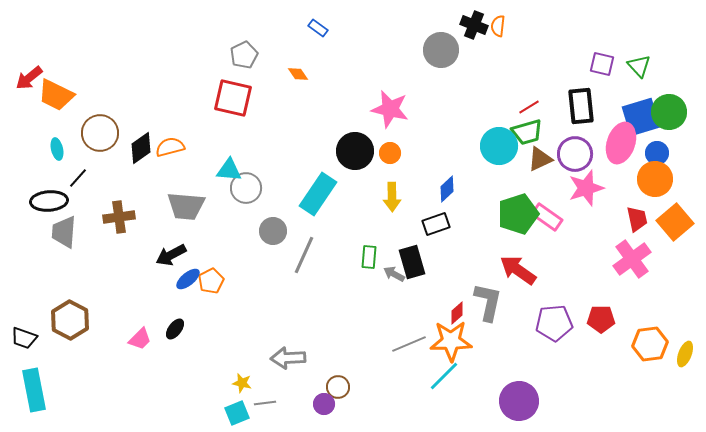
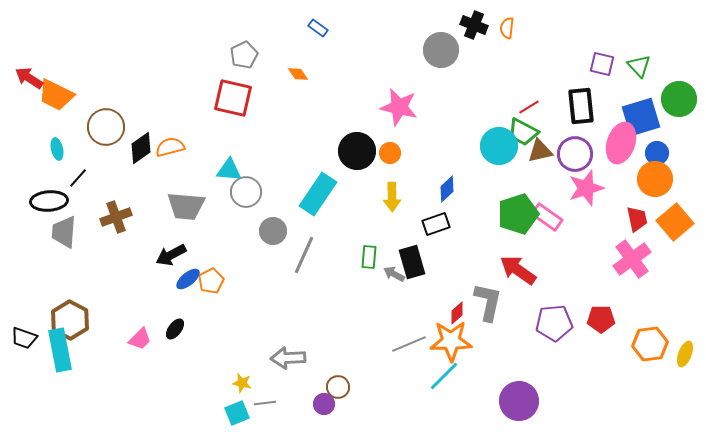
orange semicircle at (498, 26): moved 9 px right, 2 px down
red arrow at (29, 78): rotated 72 degrees clockwise
pink star at (390, 109): moved 9 px right, 2 px up
green circle at (669, 112): moved 10 px right, 13 px up
green trapezoid at (527, 132): moved 4 px left; rotated 44 degrees clockwise
brown circle at (100, 133): moved 6 px right, 6 px up
black circle at (355, 151): moved 2 px right
brown triangle at (540, 159): moved 8 px up; rotated 12 degrees clockwise
gray circle at (246, 188): moved 4 px down
brown cross at (119, 217): moved 3 px left; rotated 12 degrees counterclockwise
cyan rectangle at (34, 390): moved 26 px right, 40 px up
